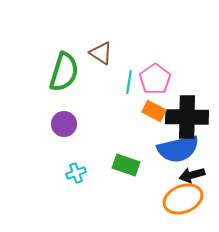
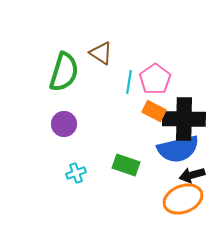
black cross: moved 3 px left, 2 px down
